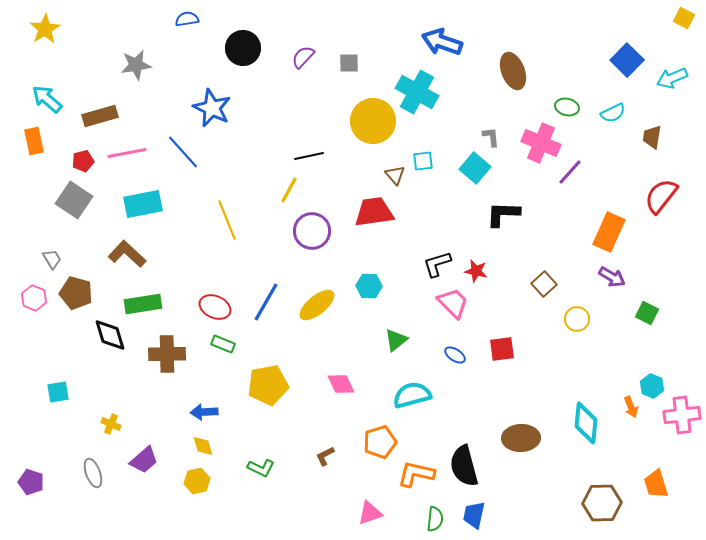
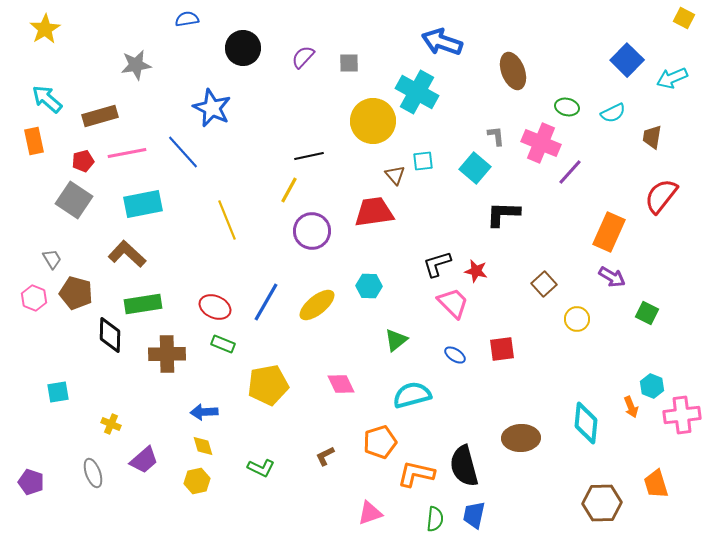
gray L-shape at (491, 137): moved 5 px right, 1 px up
black diamond at (110, 335): rotated 18 degrees clockwise
